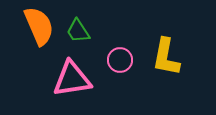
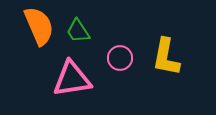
pink circle: moved 2 px up
